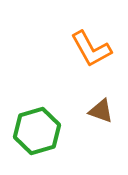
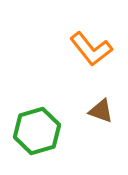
orange L-shape: rotated 9 degrees counterclockwise
